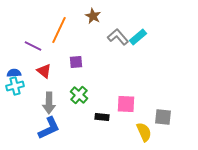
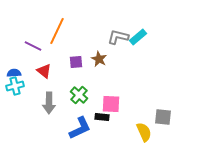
brown star: moved 6 px right, 43 px down
orange line: moved 2 px left, 1 px down
gray L-shape: rotated 35 degrees counterclockwise
pink square: moved 15 px left
blue L-shape: moved 31 px right
